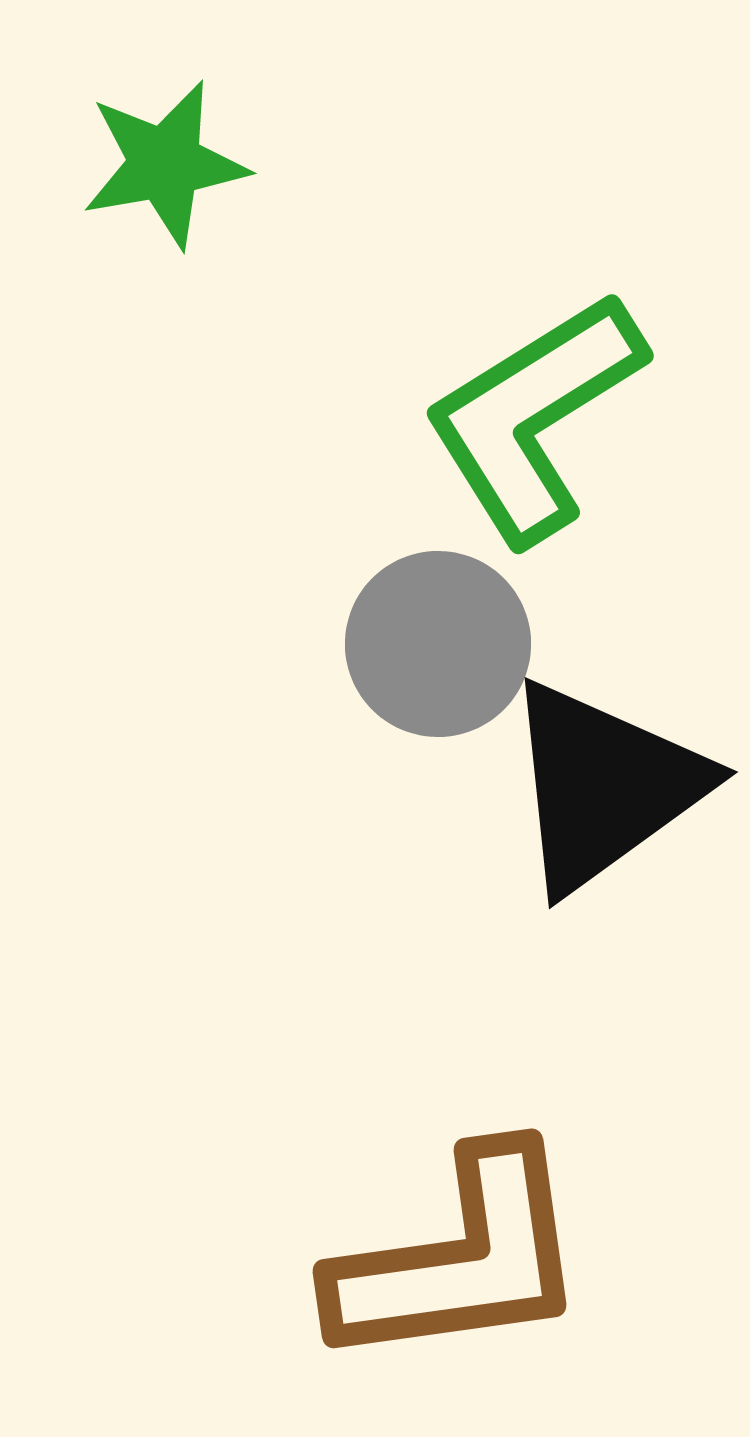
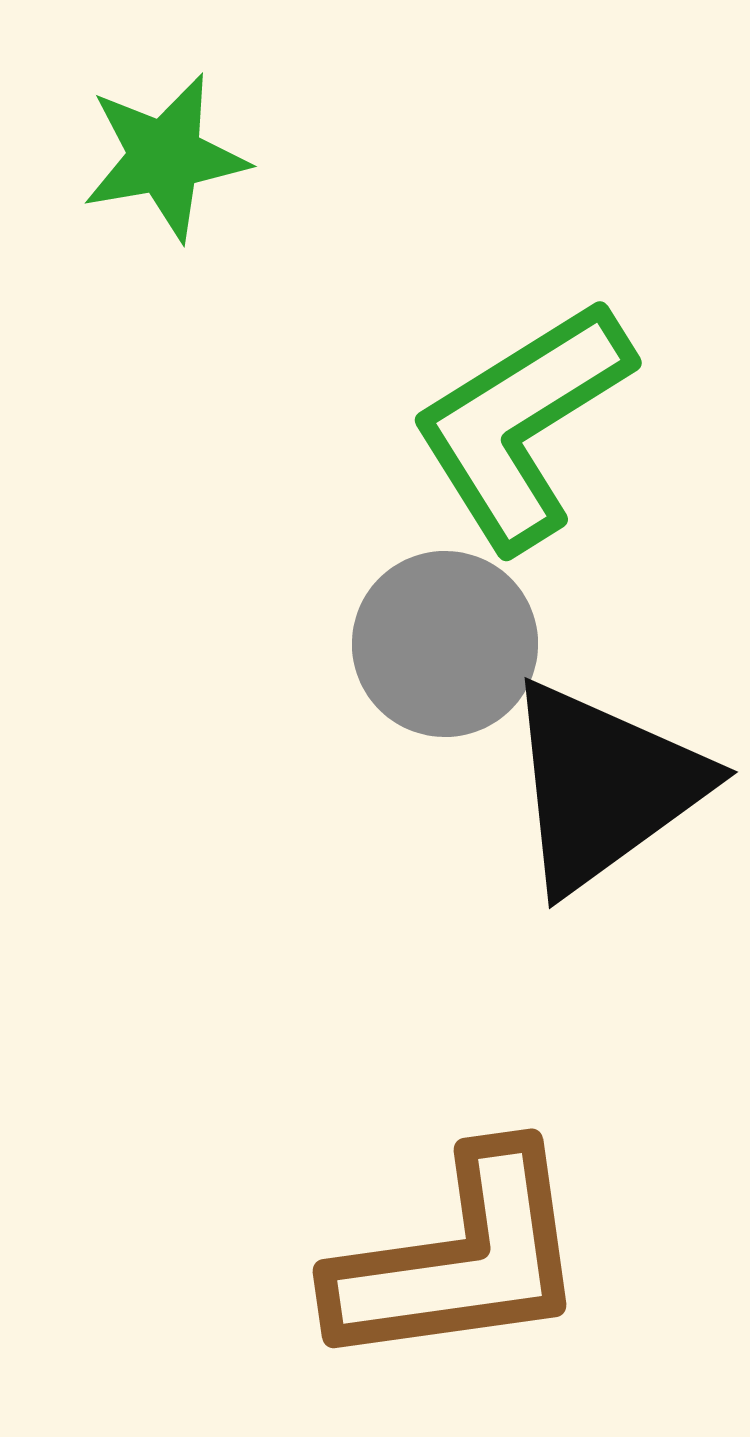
green star: moved 7 px up
green L-shape: moved 12 px left, 7 px down
gray circle: moved 7 px right
